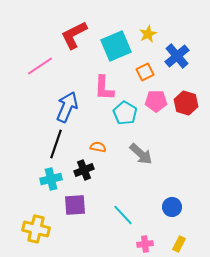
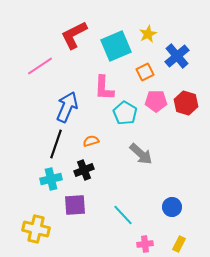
orange semicircle: moved 7 px left, 6 px up; rotated 28 degrees counterclockwise
